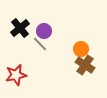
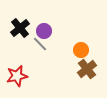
orange circle: moved 1 px down
brown cross: moved 2 px right, 4 px down; rotated 18 degrees clockwise
red star: moved 1 px right, 1 px down
